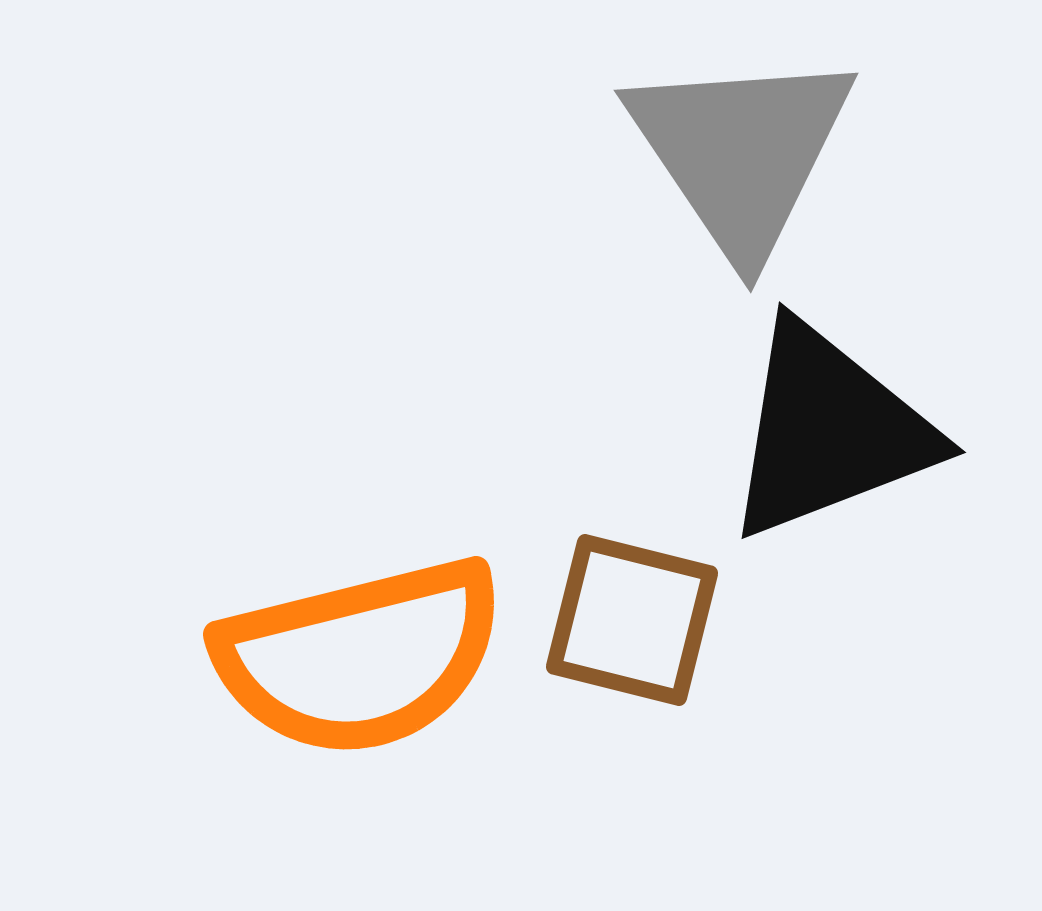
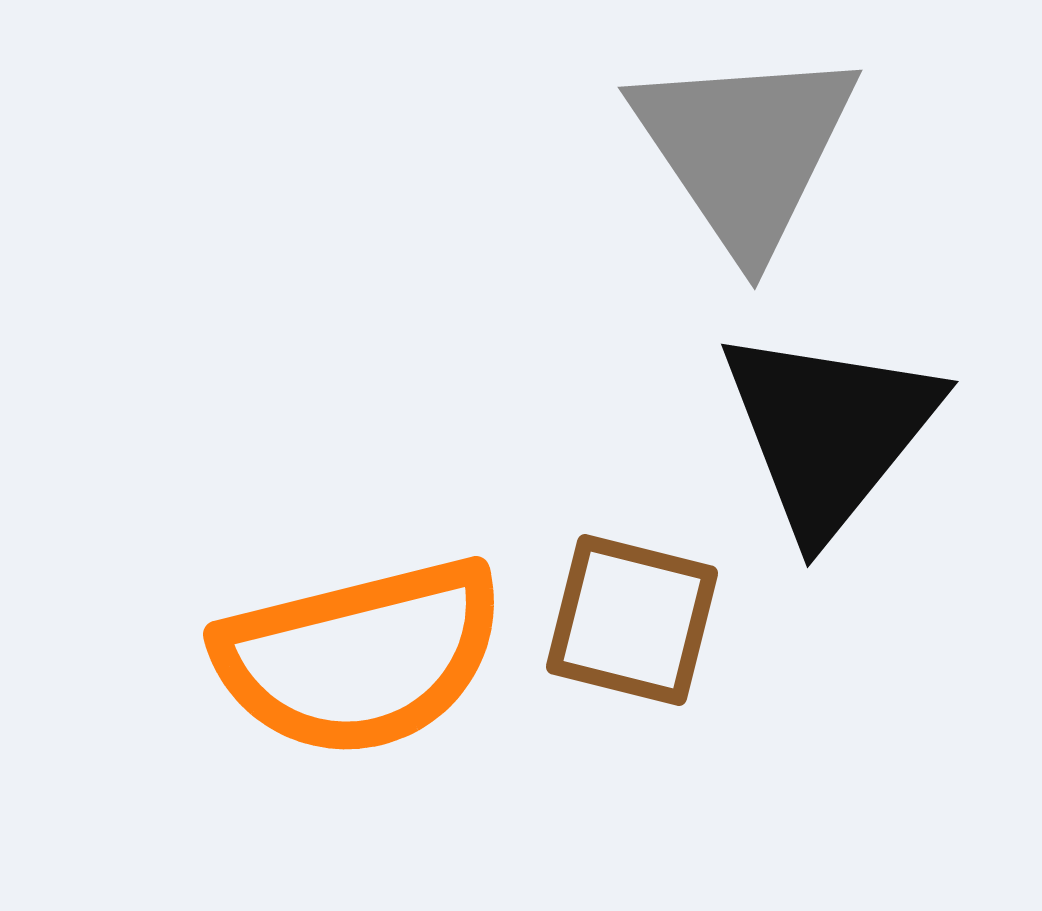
gray triangle: moved 4 px right, 3 px up
black triangle: rotated 30 degrees counterclockwise
